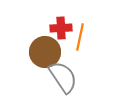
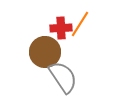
orange line: moved 13 px up; rotated 20 degrees clockwise
